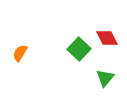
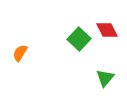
red diamond: moved 8 px up
green square: moved 10 px up
